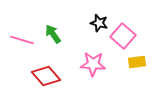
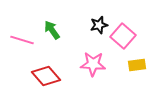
black star: moved 2 px down; rotated 30 degrees counterclockwise
green arrow: moved 1 px left, 4 px up
yellow rectangle: moved 3 px down
